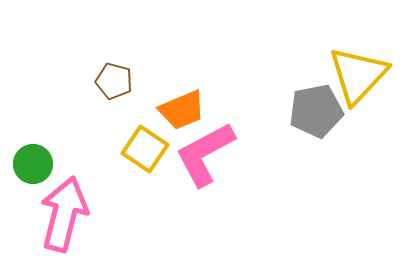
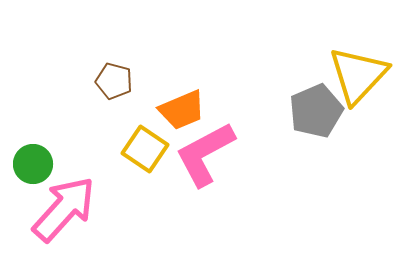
gray pentagon: rotated 12 degrees counterclockwise
pink arrow: moved 5 px up; rotated 28 degrees clockwise
